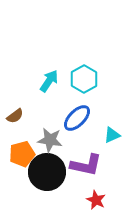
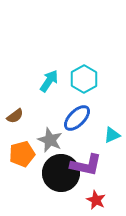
gray star: rotated 15 degrees clockwise
black circle: moved 14 px right, 1 px down
